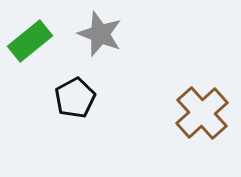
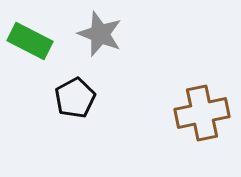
green rectangle: rotated 66 degrees clockwise
brown cross: rotated 30 degrees clockwise
